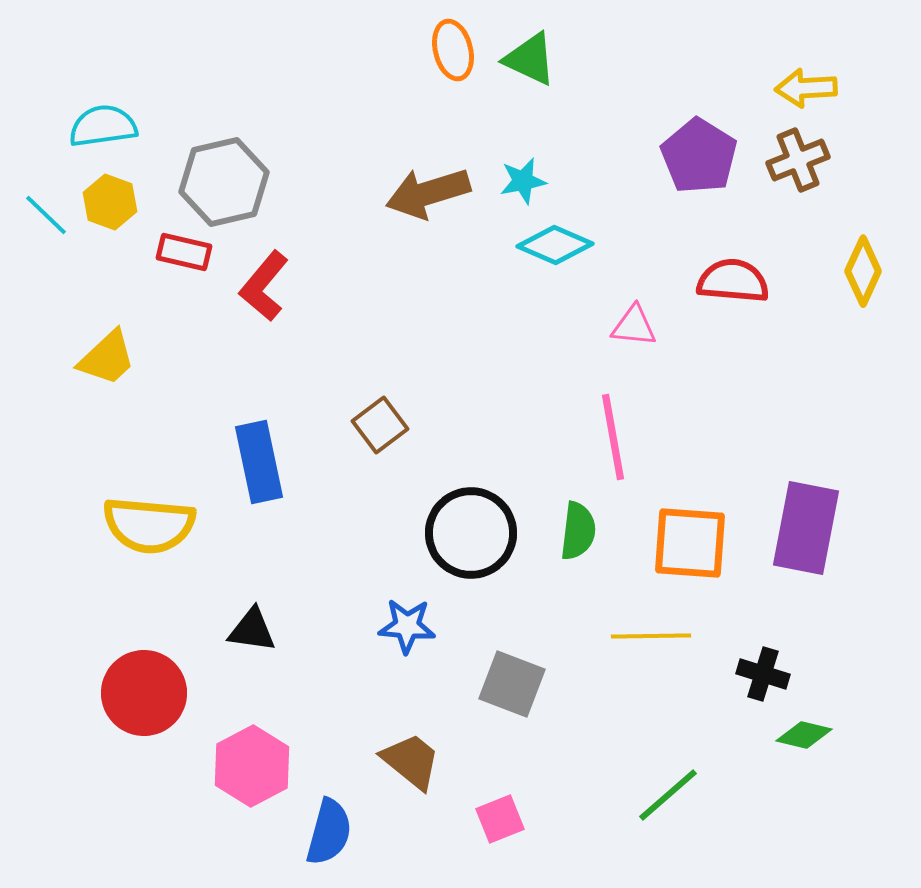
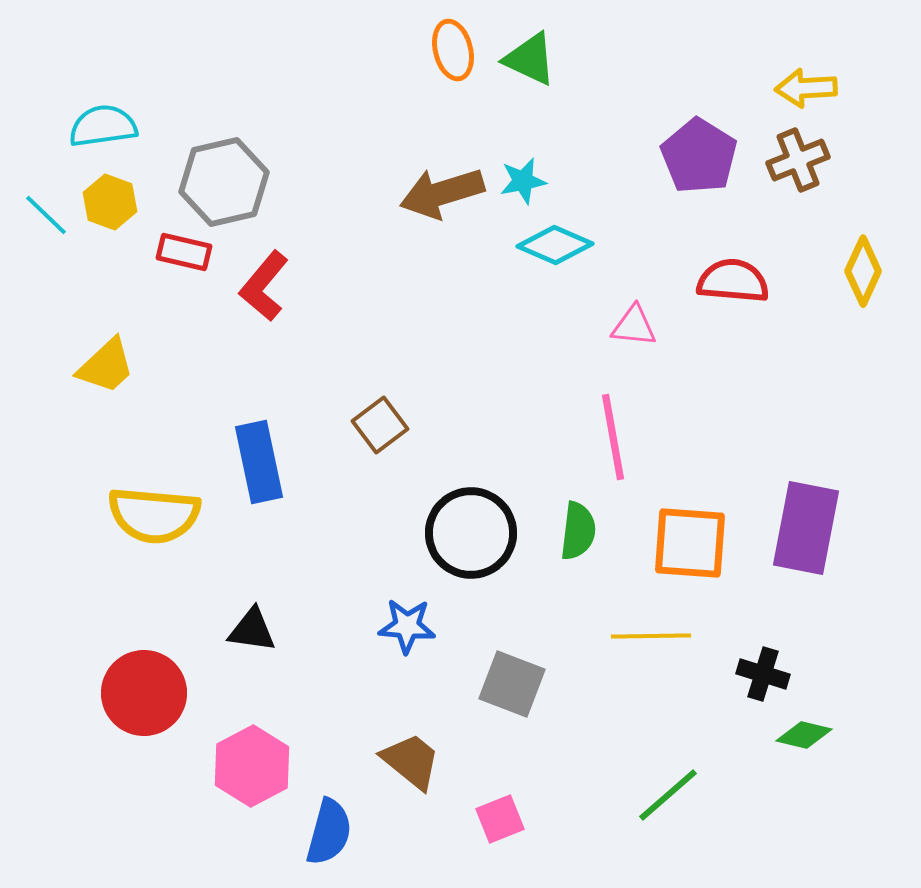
brown arrow: moved 14 px right
yellow trapezoid: moved 1 px left, 8 px down
yellow semicircle: moved 5 px right, 10 px up
